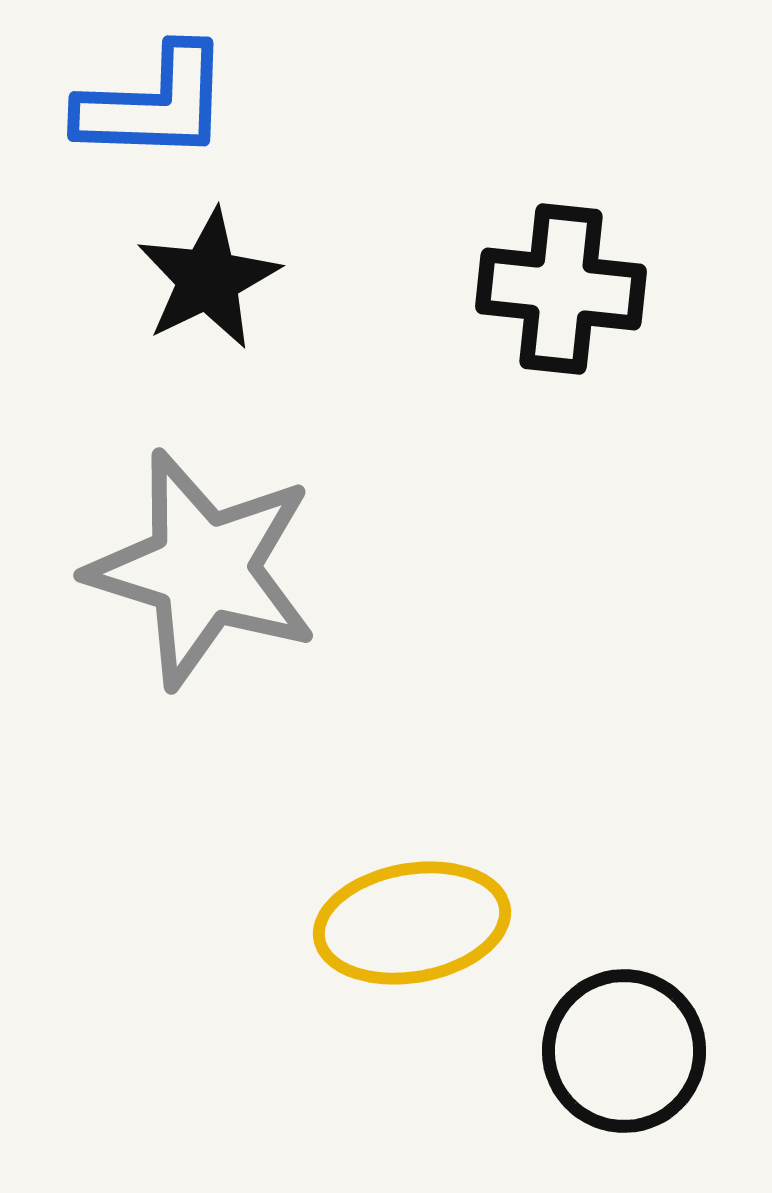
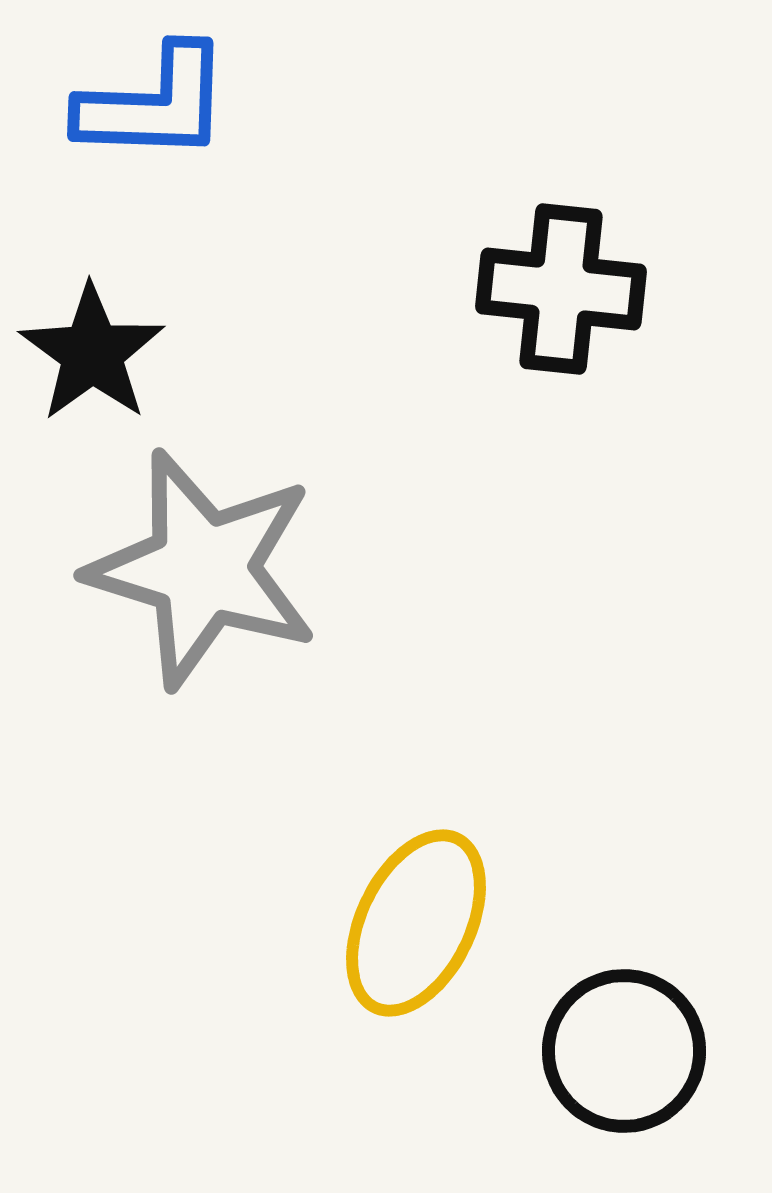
black star: moved 116 px left, 74 px down; rotated 10 degrees counterclockwise
yellow ellipse: moved 4 px right; rotated 54 degrees counterclockwise
